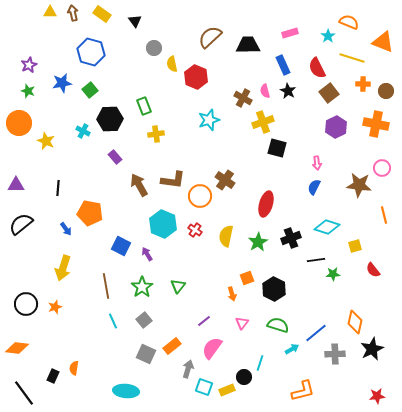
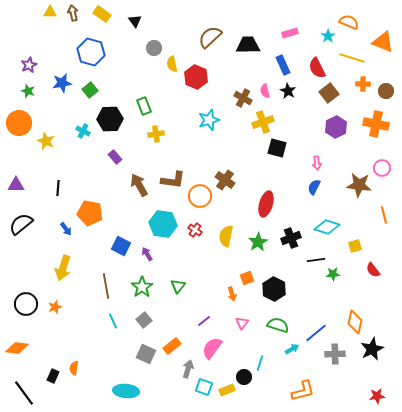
cyan hexagon at (163, 224): rotated 16 degrees counterclockwise
